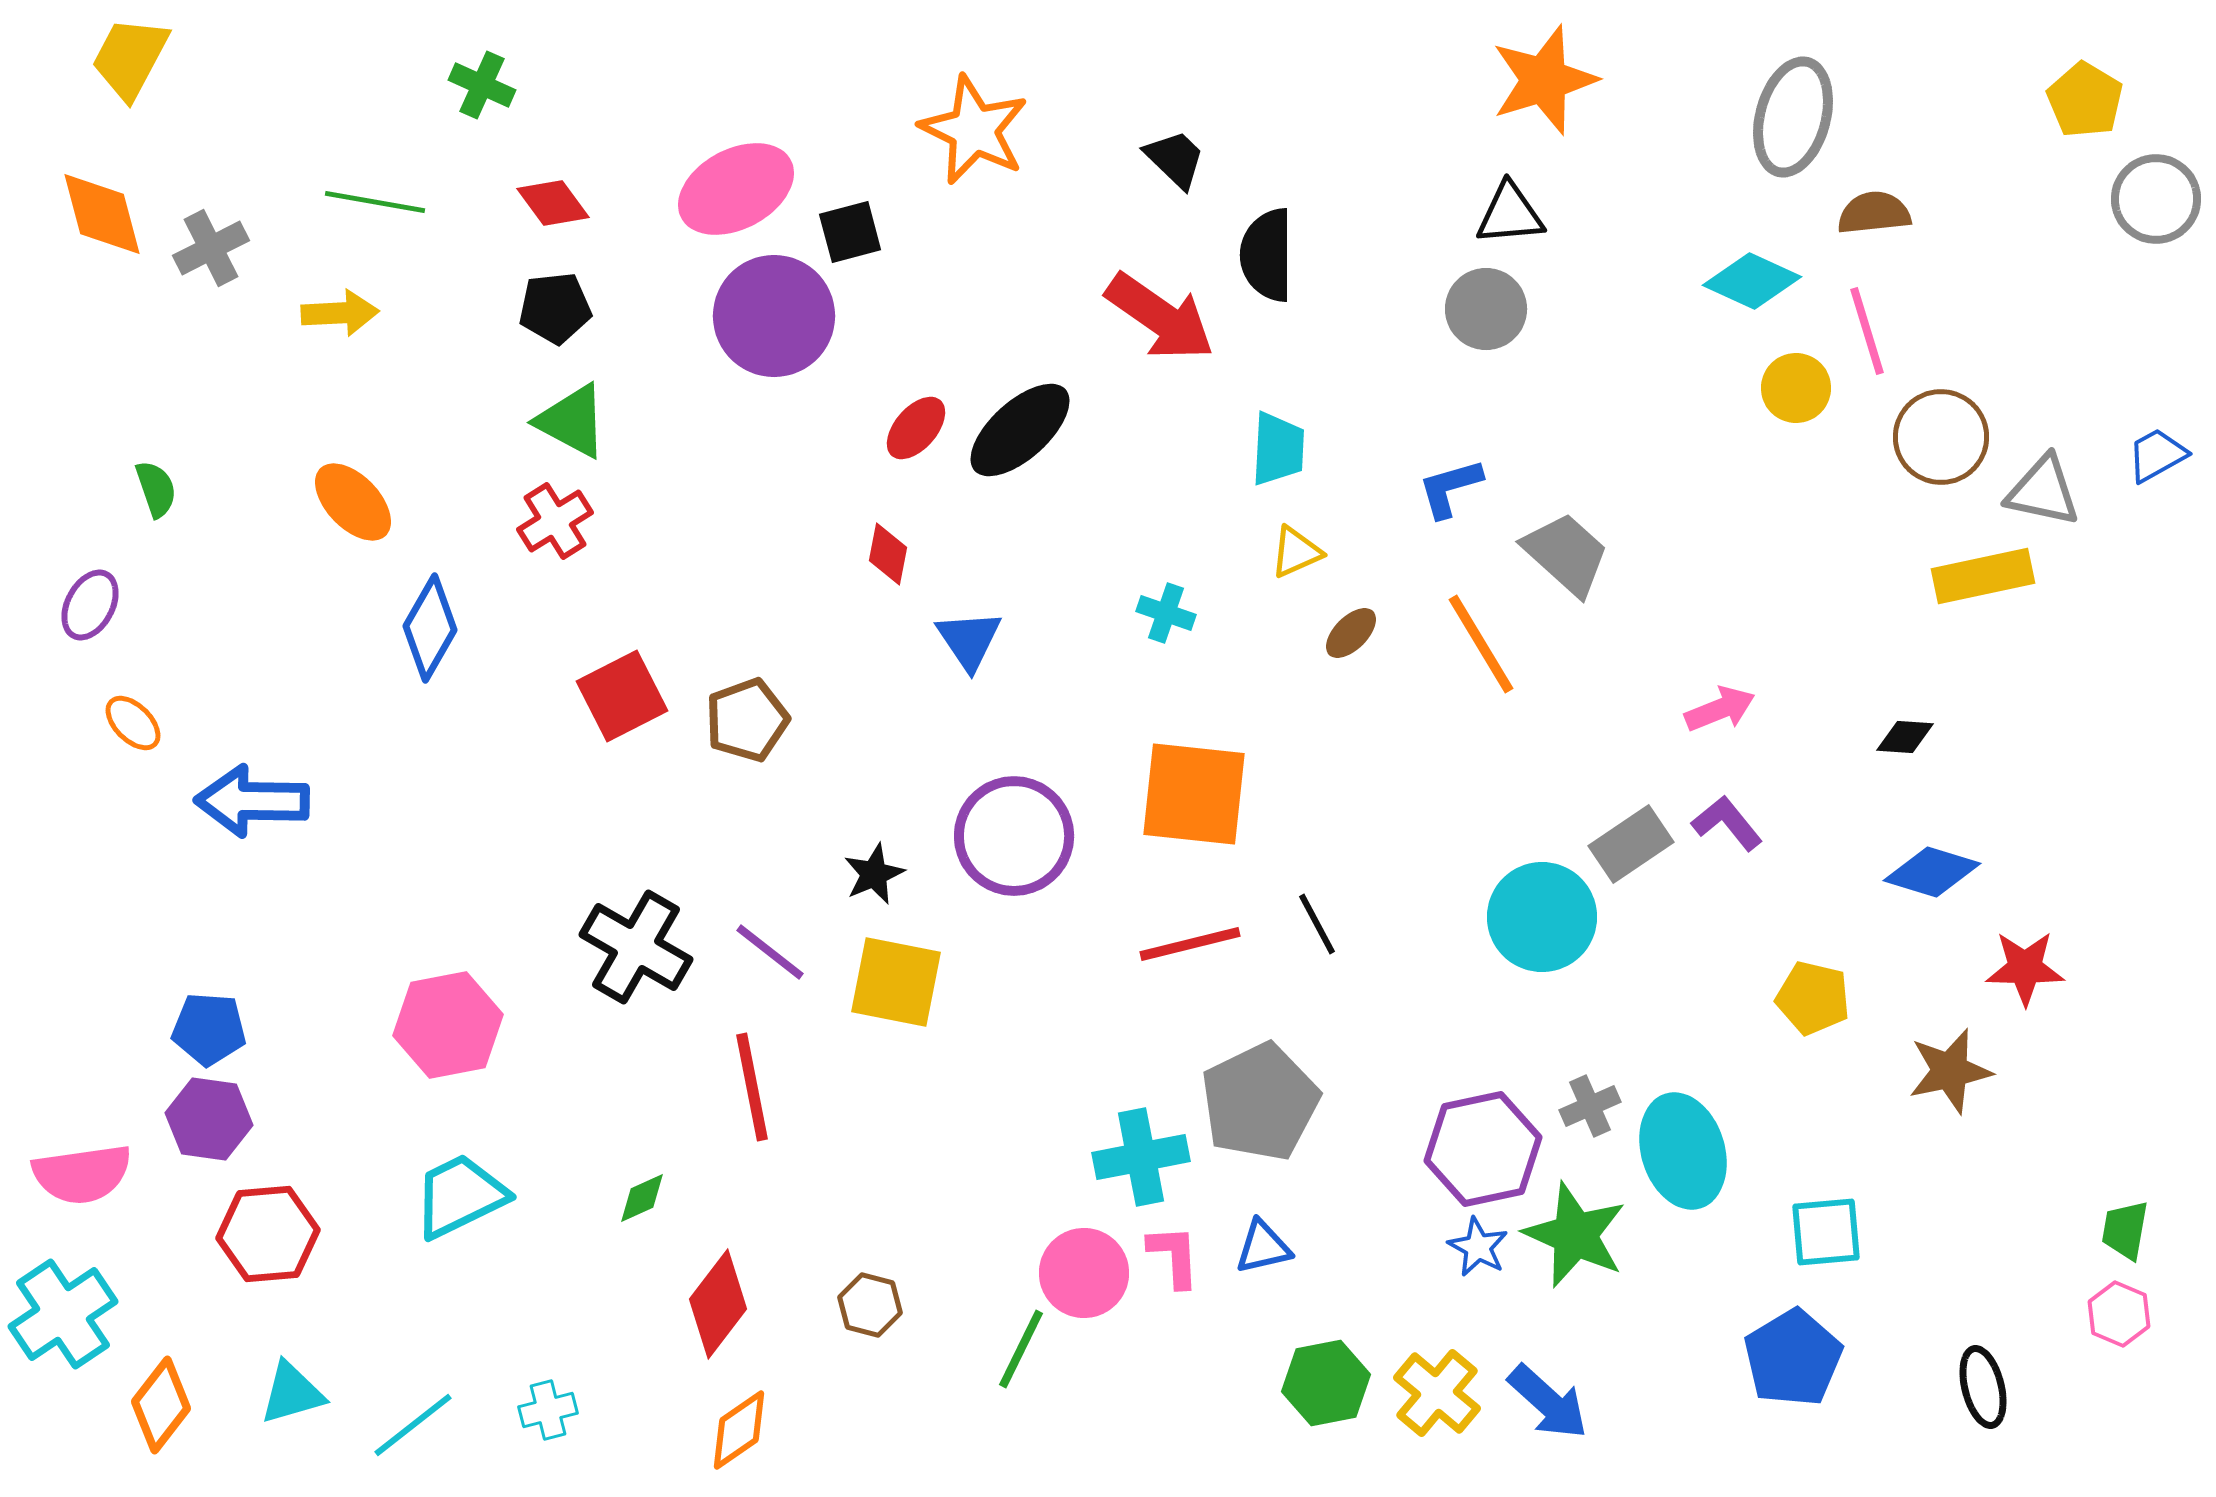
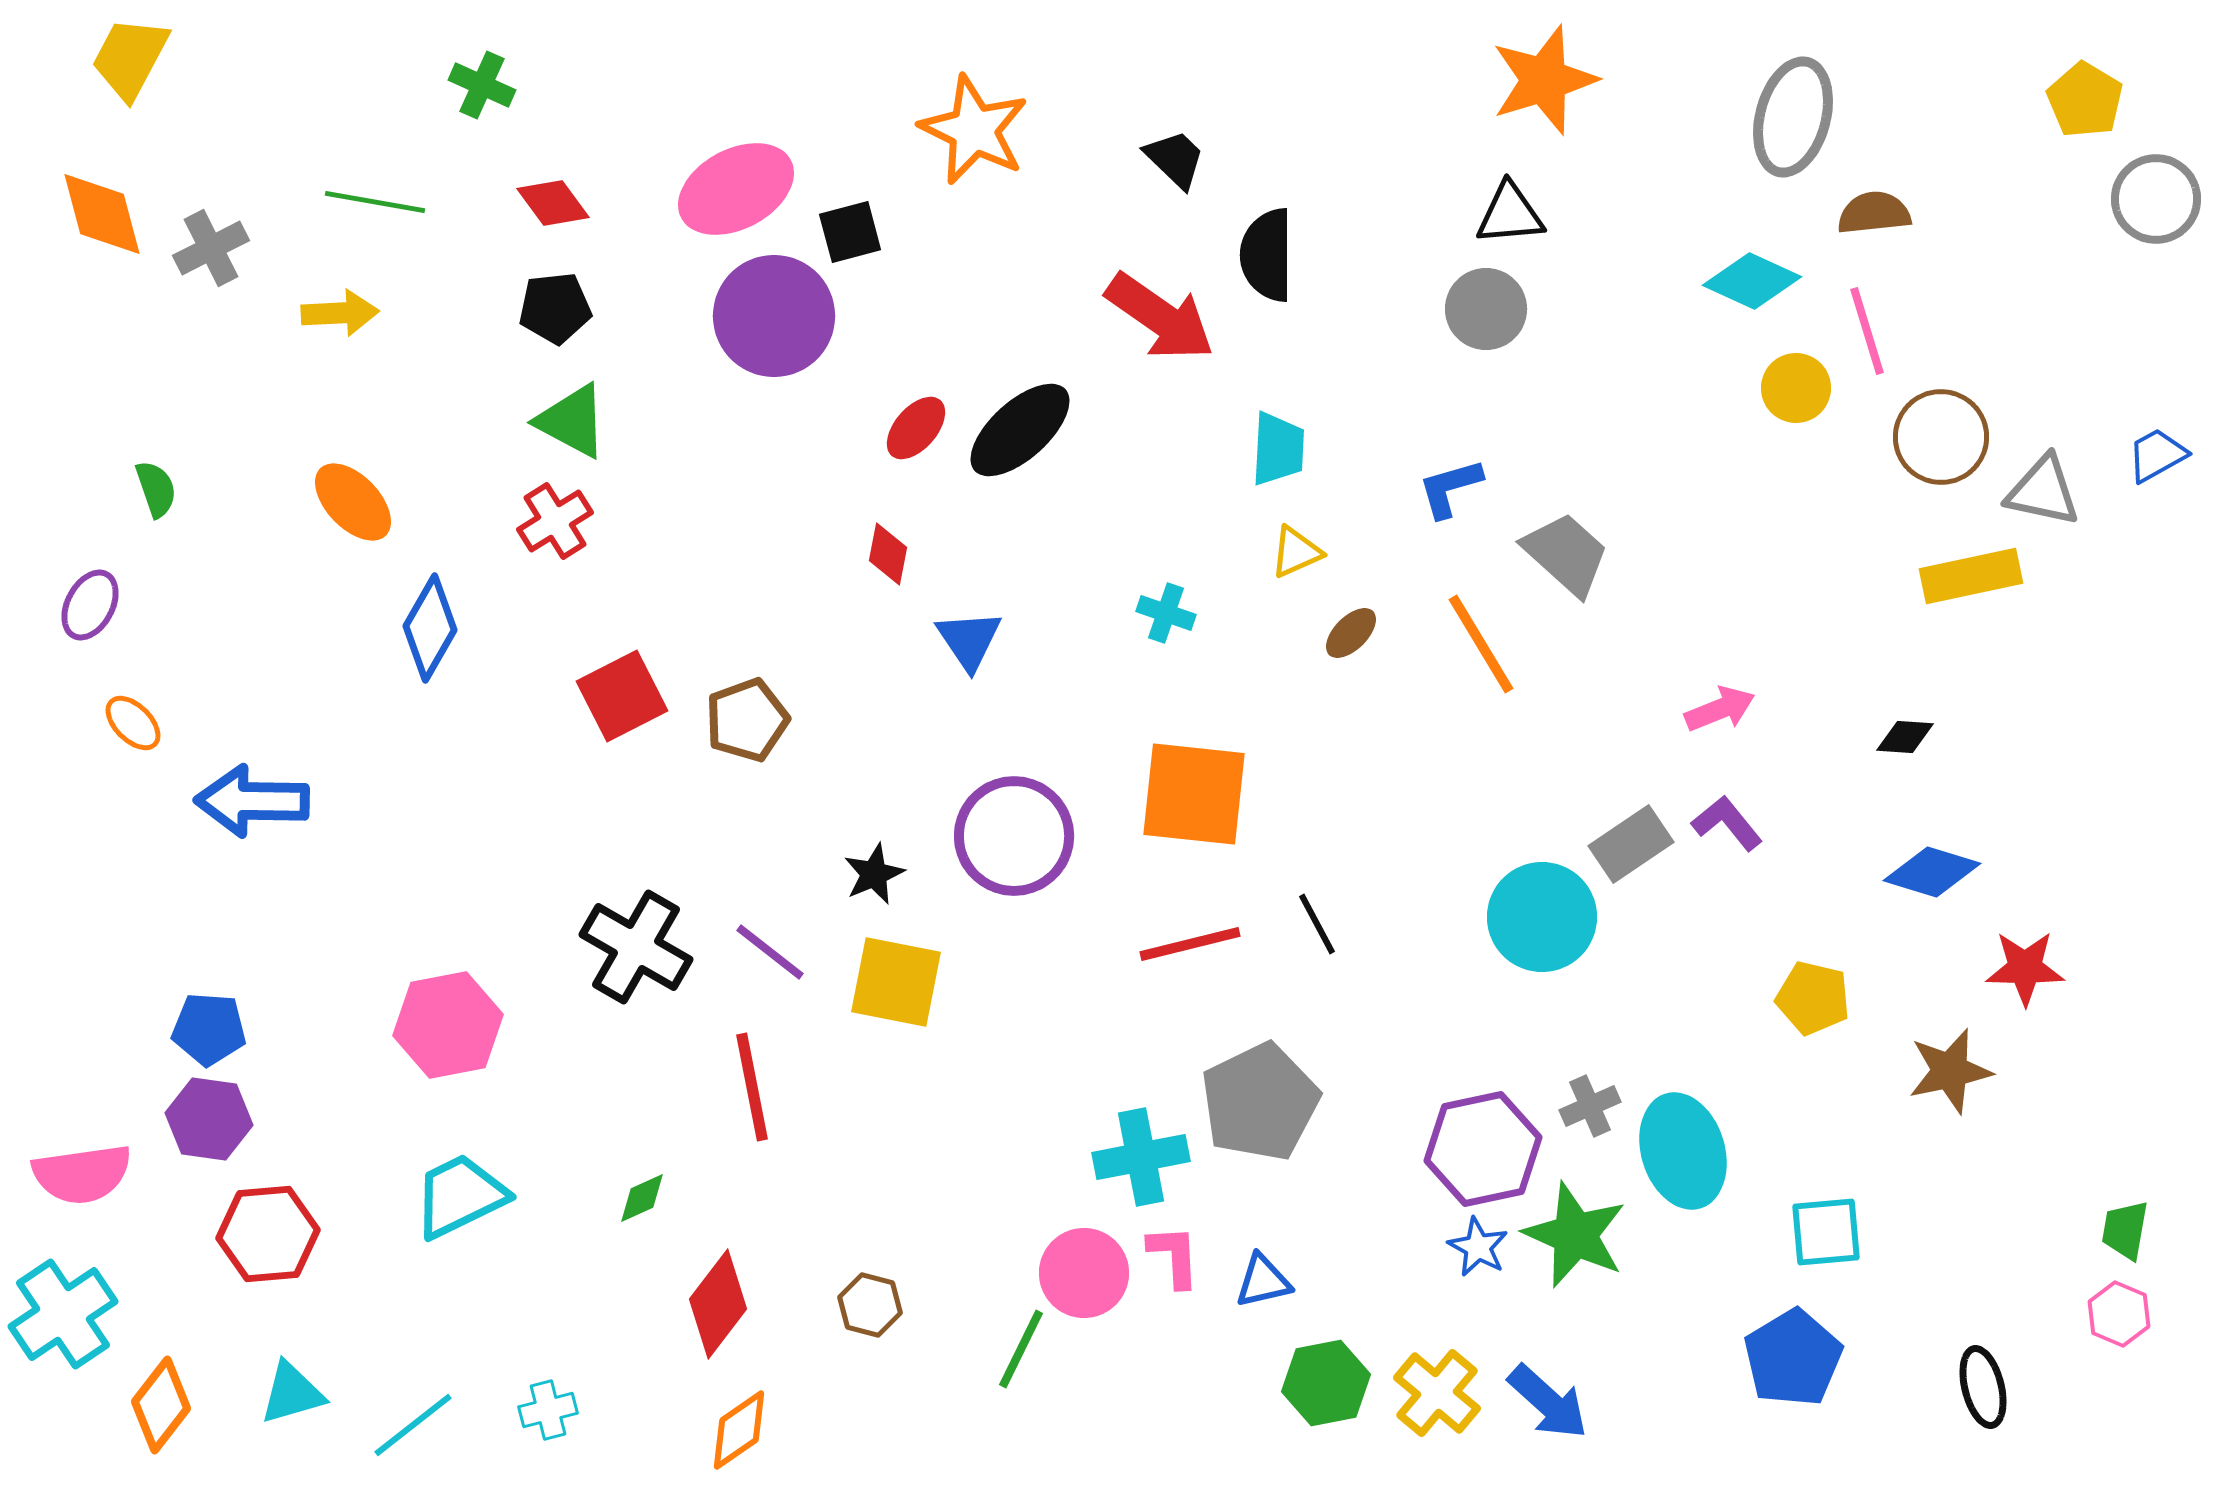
yellow rectangle at (1983, 576): moved 12 px left
blue triangle at (1263, 1247): moved 34 px down
